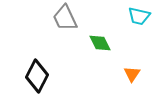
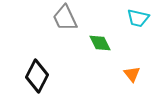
cyan trapezoid: moved 1 px left, 2 px down
orange triangle: rotated 12 degrees counterclockwise
